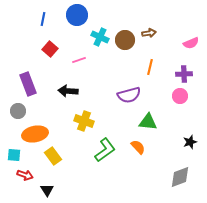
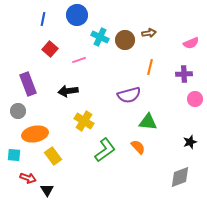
black arrow: rotated 12 degrees counterclockwise
pink circle: moved 15 px right, 3 px down
yellow cross: rotated 12 degrees clockwise
red arrow: moved 3 px right, 3 px down
